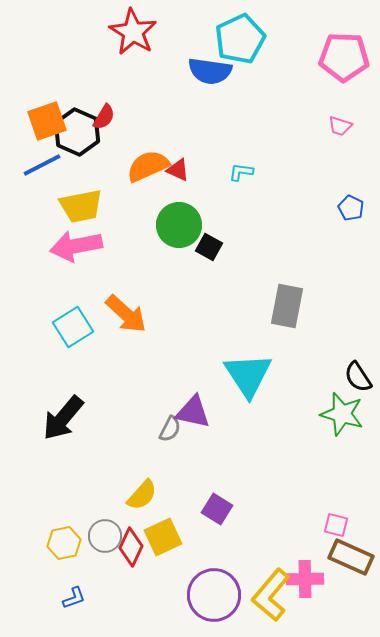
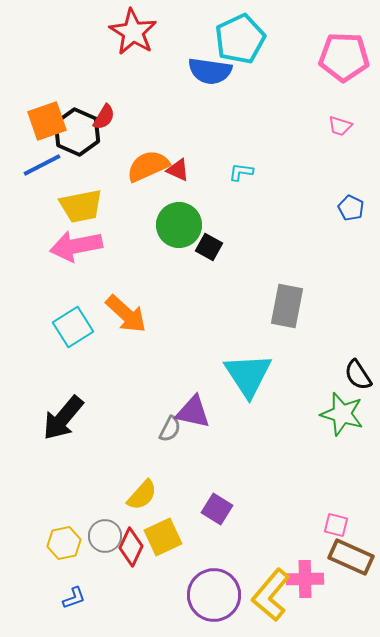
black semicircle: moved 2 px up
